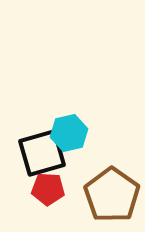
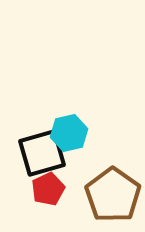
red pentagon: rotated 28 degrees counterclockwise
brown pentagon: moved 1 px right
